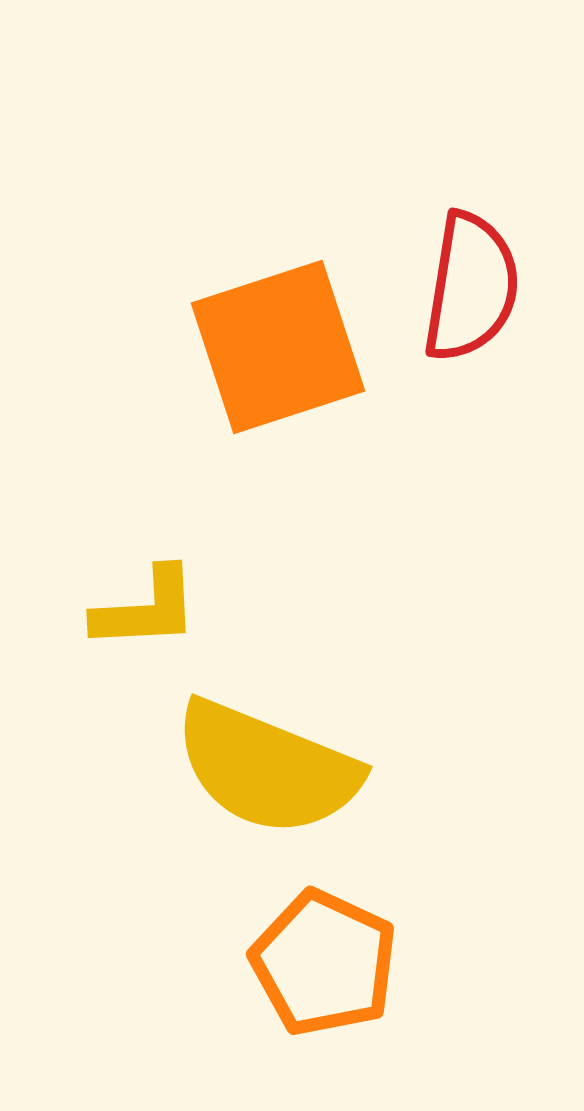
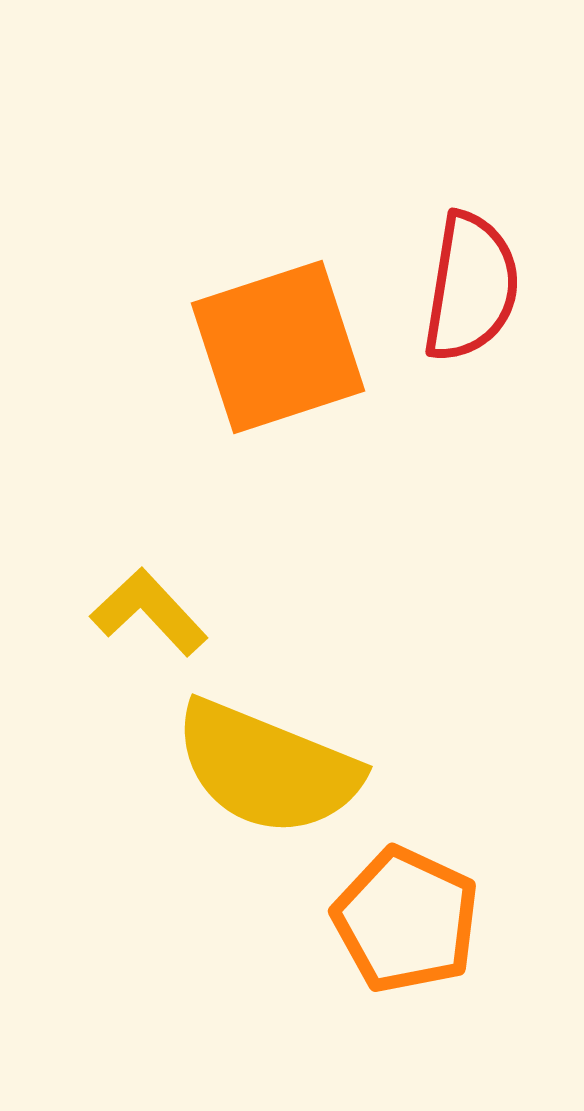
yellow L-shape: moved 3 px right, 3 px down; rotated 130 degrees counterclockwise
orange pentagon: moved 82 px right, 43 px up
